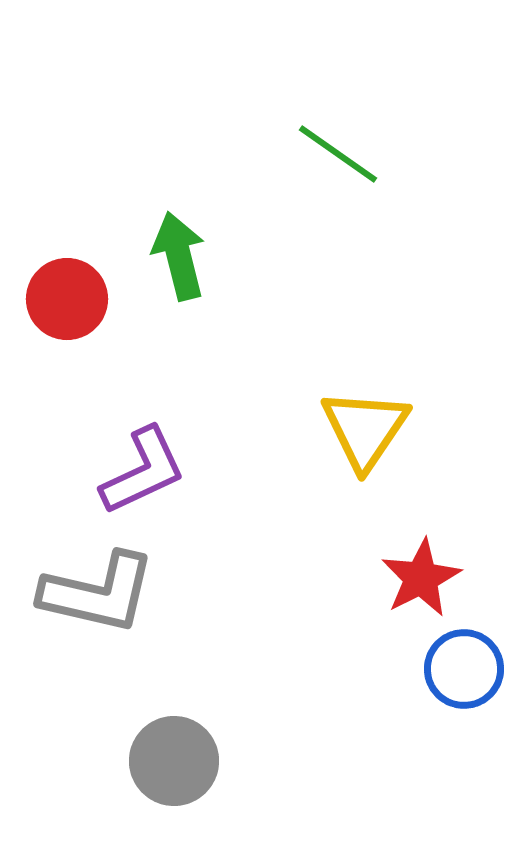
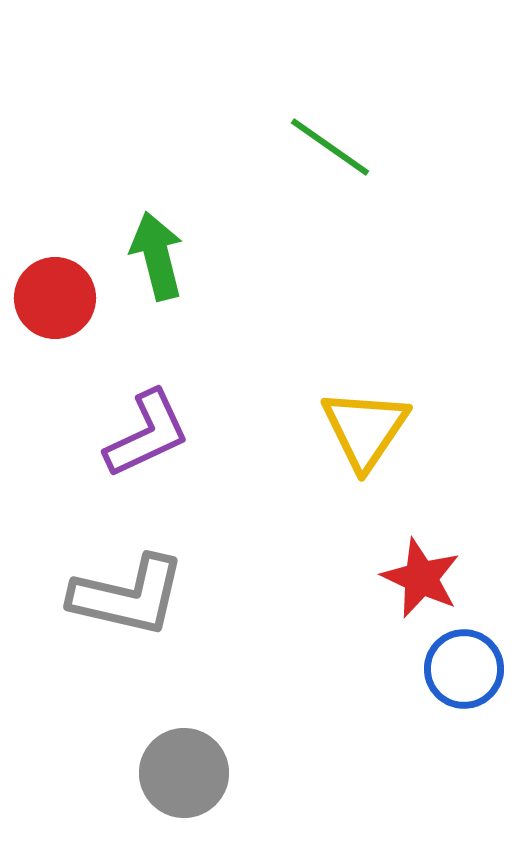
green line: moved 8 px left, 7 px up
green arrow: moved 22 px left
red circle: moved 12 px left, 1 px up
purple L-shape: moved 4 px right, 37 px up
red star: rotated 20 degrees counterclockwise
gray L-shape: moved 30 px right, 3 px down
gray circle: moved 10 px right, 12 px down
